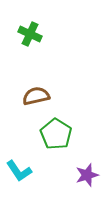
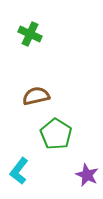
cyan L-shape: rotated 72 degrees clockwise
purple star: rotated 30 degrees counterclockwise
